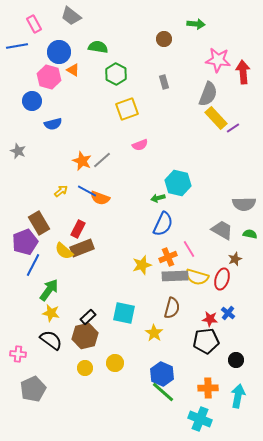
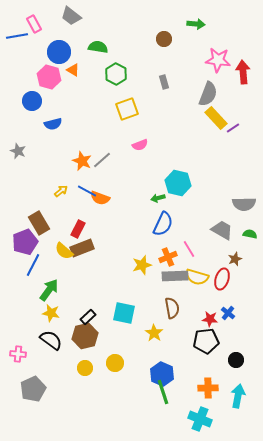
blue line at (17, 46): moved 10 px up
brown semicircle at (172, 308): rotated 25 degrees counterclockwise
green line at (163, 392): rotated 30 degrees clockwise
